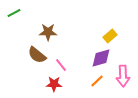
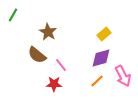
green line: moved 1 px left, 2 px down; rotated 32 degrees counterclockwise
brown star: rotated 30 degrees clockwise
yellow rectangle: moved 6 px left, 2 px up
pink arrow: rotated 25 degrees counterclockwise
